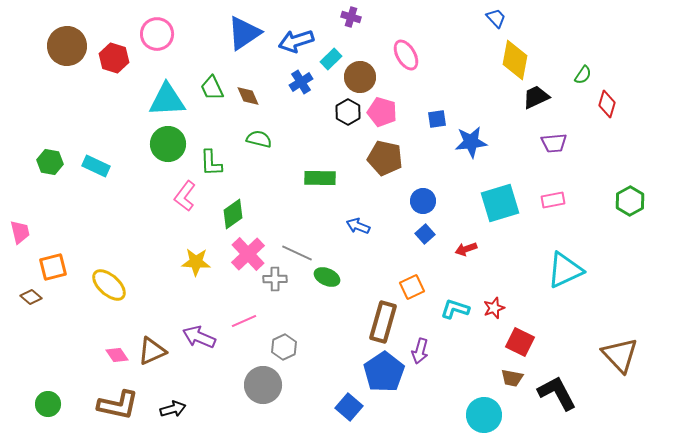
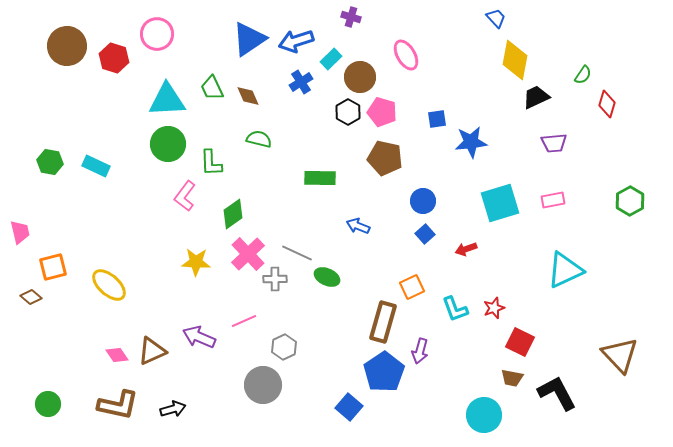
blue triangle at (244, 33): moved 5 px right, 6 px down
cyan L-shape at (455, 309): rotated 128 degrees counterclockwise
